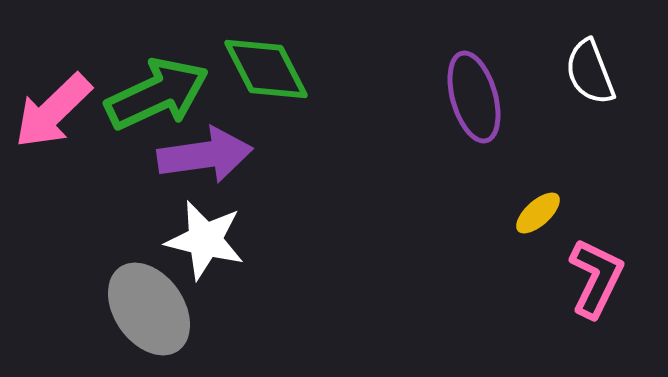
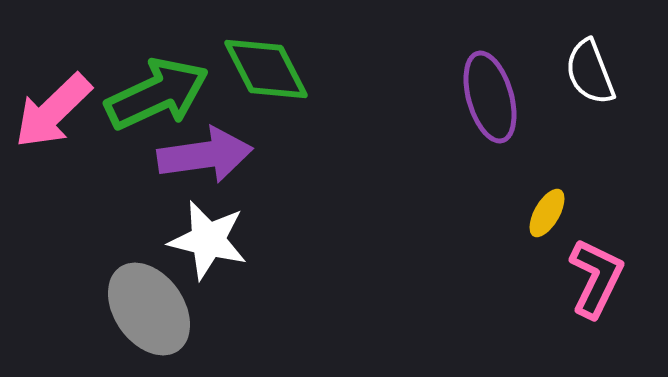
purple ellipse: moved 16 px right
yellow ellipse: moved 9 px right; rotated 18 degrees counterclockwise
white star: moved 3 px right
